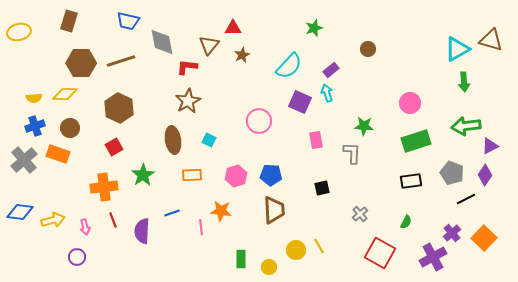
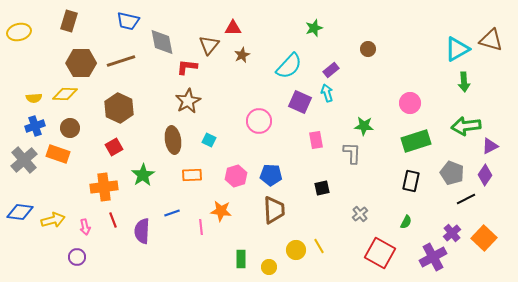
black rectangle at (411, 181): rotated 70 degrees counterclockwise
